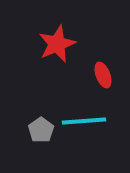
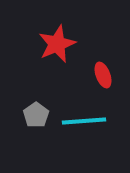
gray pentagon: moved 5 px left, 15 px up
